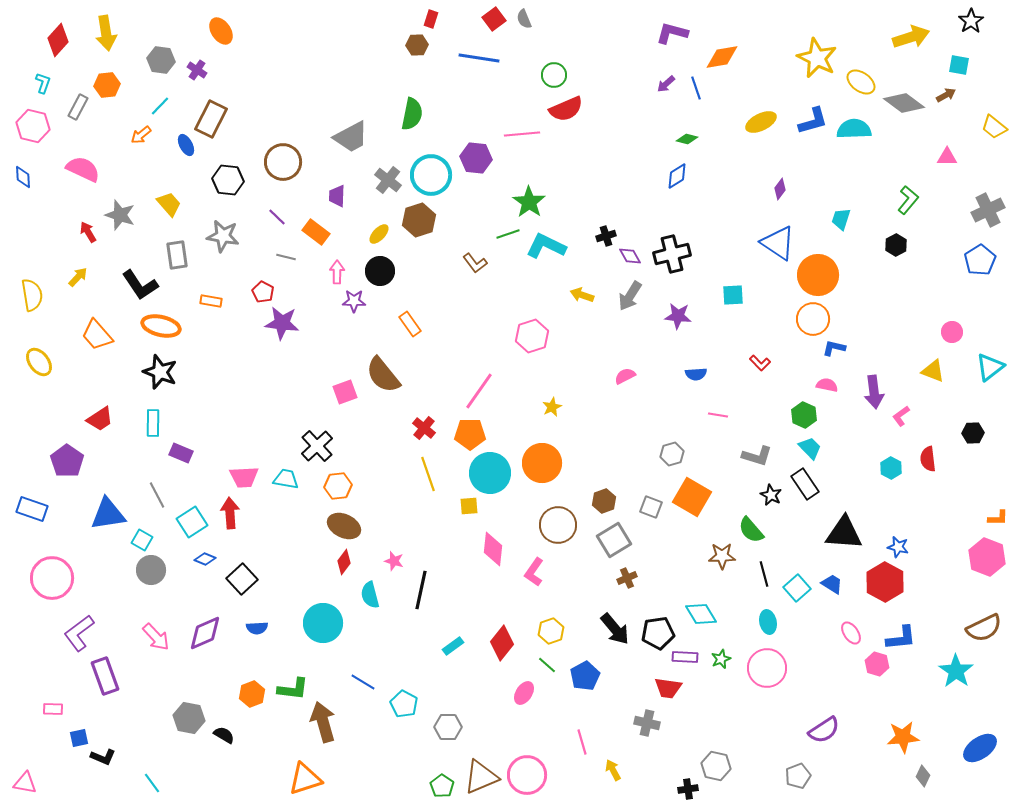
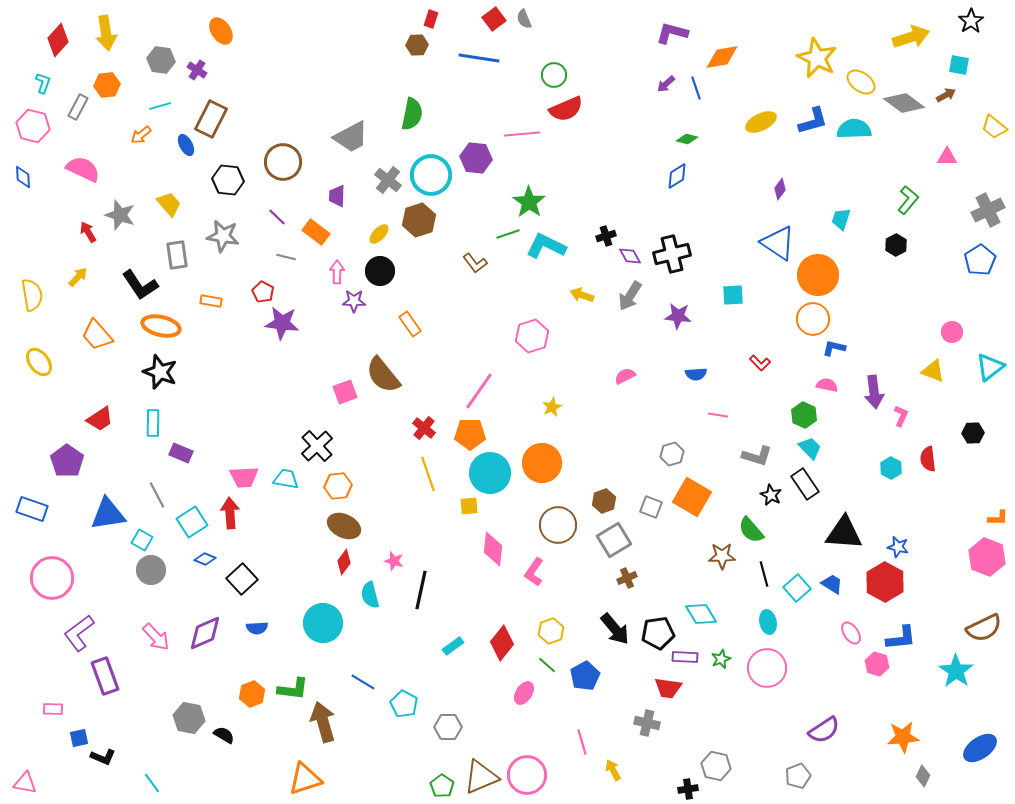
cyan line at (160, 106): rotated 30 degrees clockwise
pink L-shape at (901, 416): rotated 150 degrees clockwise
